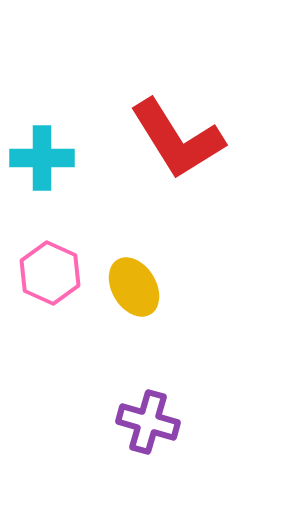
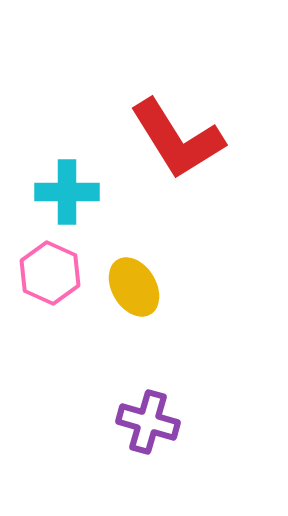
cyan cross: moved 25 px right, 34 px down
